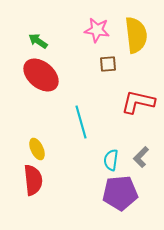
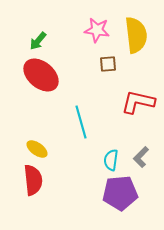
green arrow: rotated 84 degrees counterclockwise
yellow ellipse: rotated 30 degrees counterclockwise
